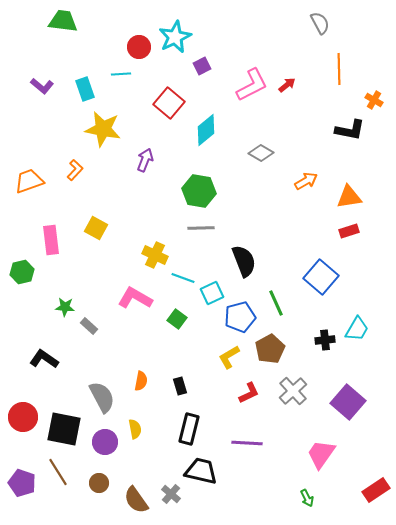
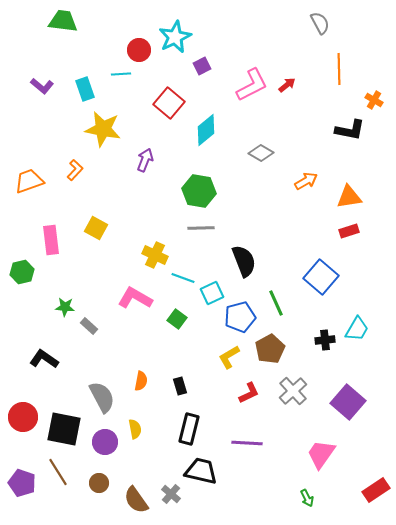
red circle at (139, 47): moved 3 px down
